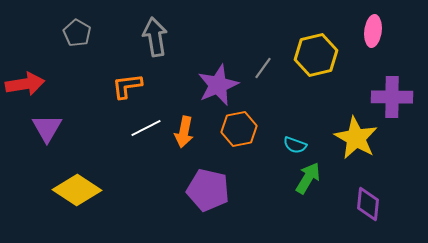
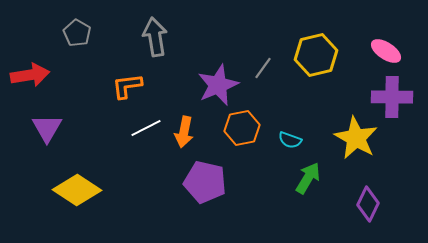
pink ellipse: moved 13 px right, 20 px down; rotated 64 degrees counterclockwise
red arrow: moved 5 px right, 9 px up
orange hexagon: moved 3 px right, 1 px up
cyan semicircle: moved 5 px left, 5 px up
purple pentagon: moved 3 px left, 8 px up
purple diamond: rotated 20 degrees clockwise
